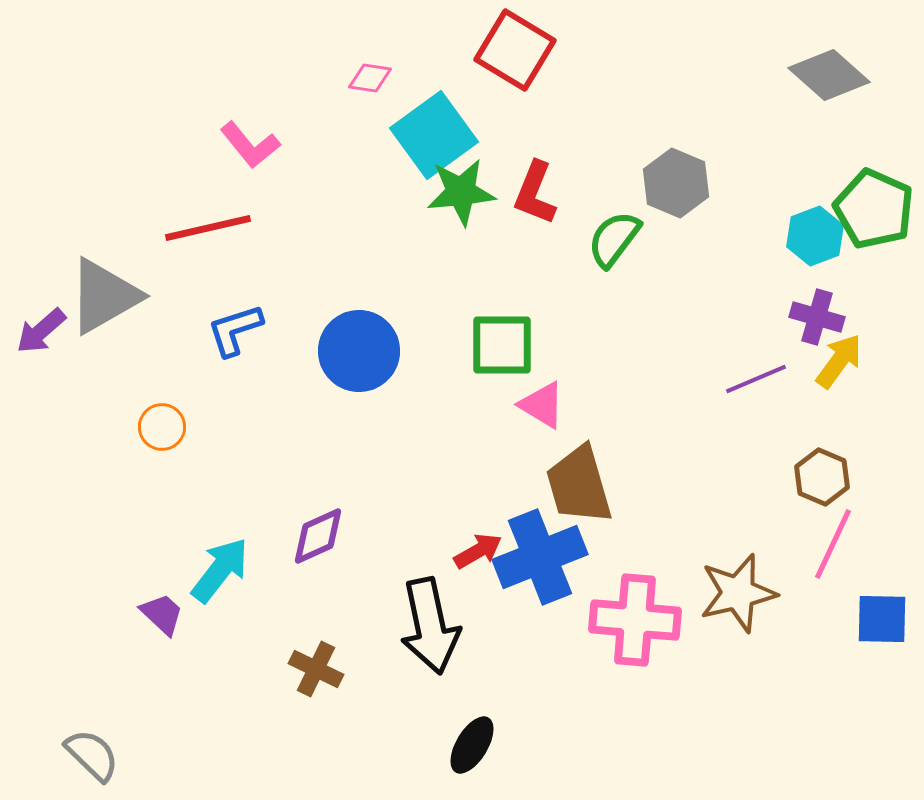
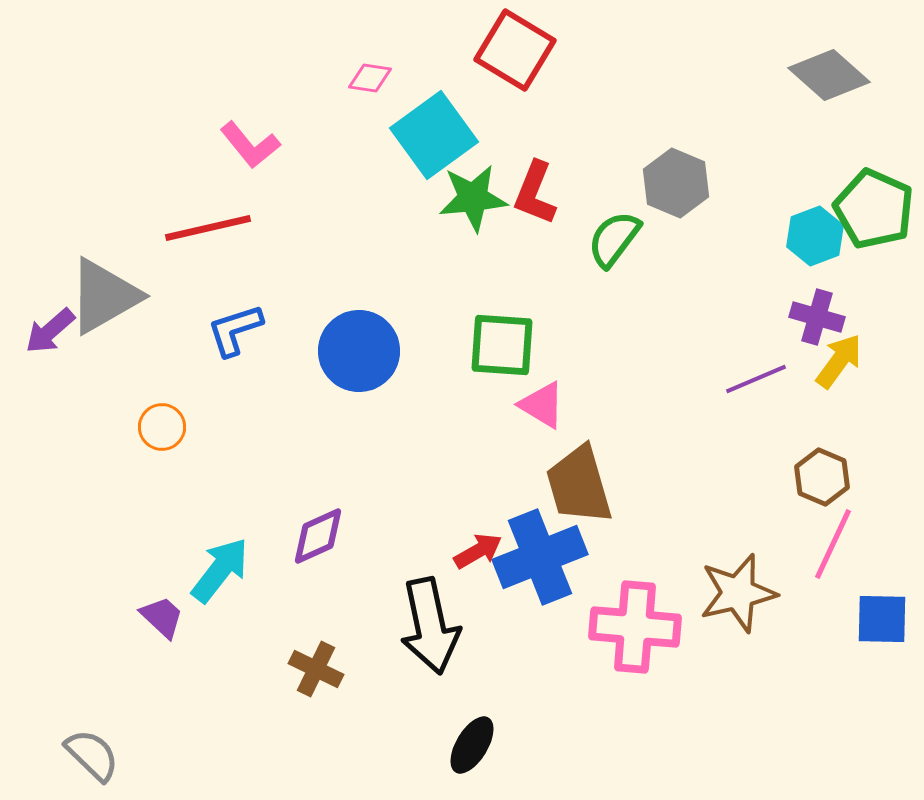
green star: moved 12 px right, 6 px down
purple arrow: moved 9 px right
green square: rotated 4 degrees clockwise
purple trapezoid: moved 3 px down
pink cross: moved 7 px down
